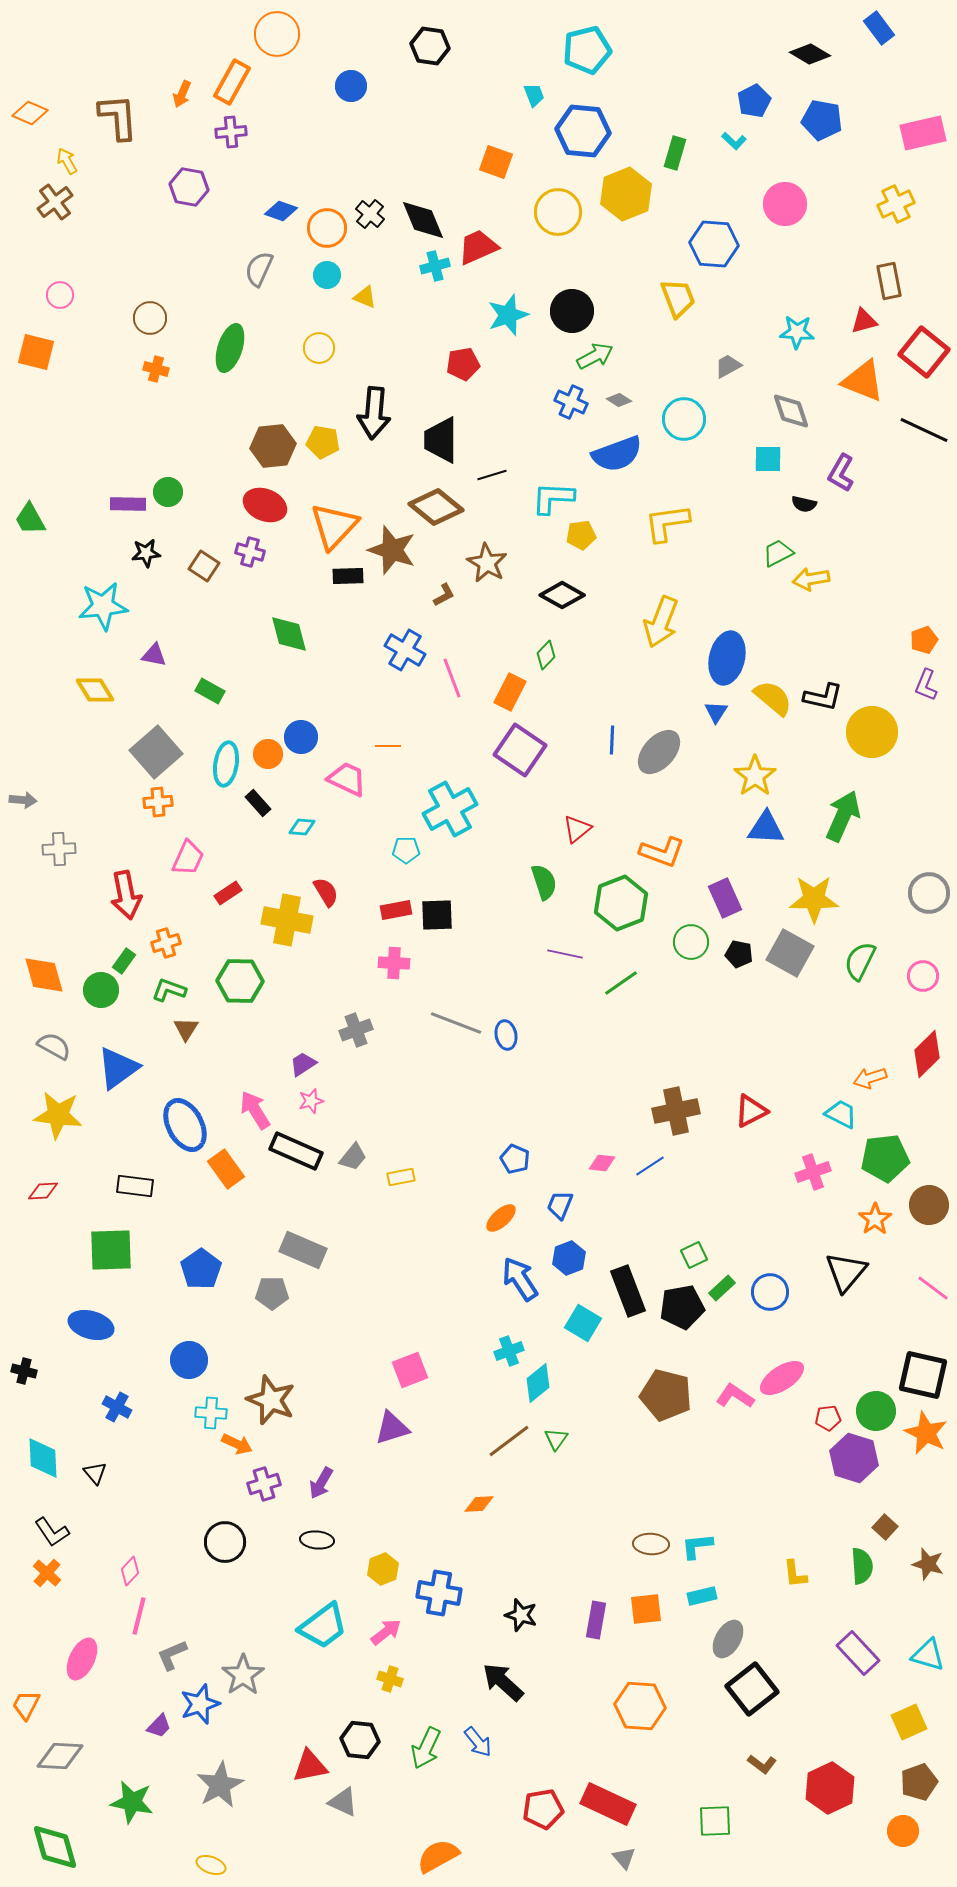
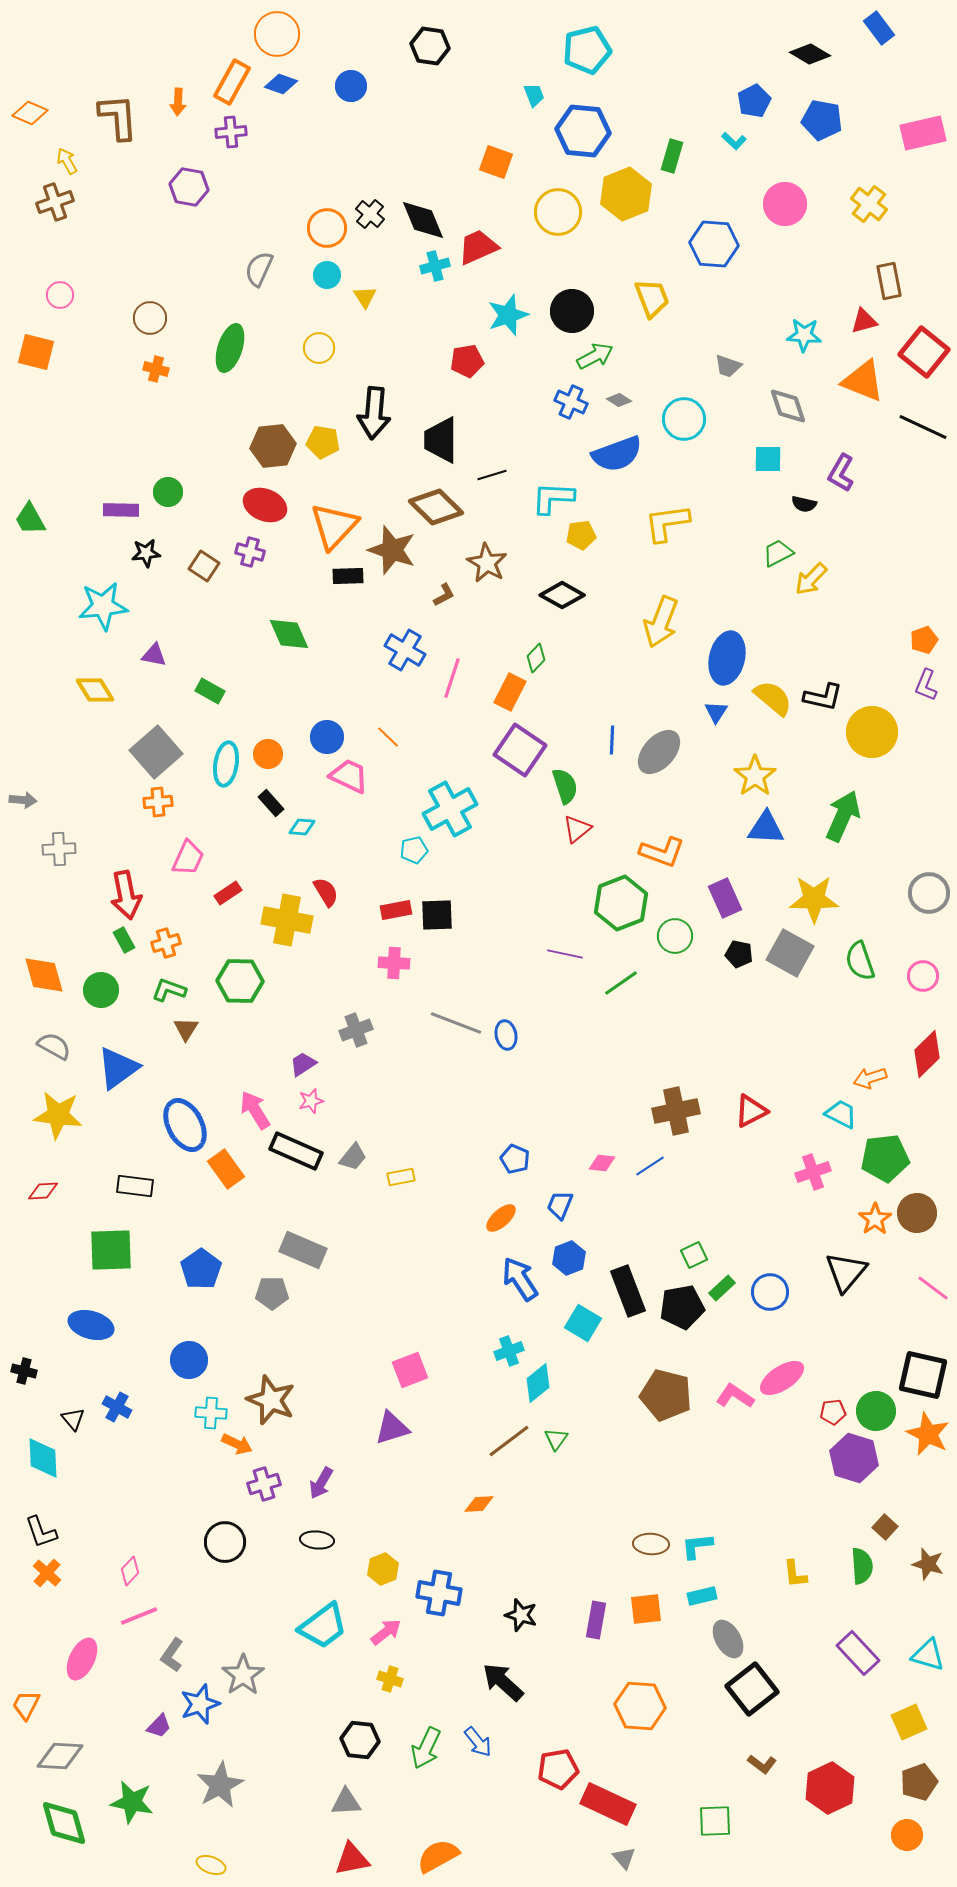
orange arrow at (182, 94): moved 4 px left, 8 px down; rotated 20 degrees counterclockwise
green rectangle at (675, 153): moved 3 px left, 3 px down
brown cross at (55, 202): rotated 18 degrees clockwise
yellow cross at (896, 204): moved 27 px left; rotated 27 degrees counterclockwise
blue diamond at (281, 211): moved 127 px up
yellow triangle at (365, 297): rotated 35 degrees clockwise
yellow trapezoid at (678, 298): moved 26 px left
cyan star at (797, 332): moved 7 px right, 3 px down
red pentagon at (463, 364): moved 4 px right, 3 px up
gray trapezoid at (728, 366): rotated 132 degrees counterclockwise
gray diamond at (791, 411): moved 3 px left, 5 px up
black line at (924, 430): moved 1 px left, 3 px up
purple rectangle at (128, 504): moved 7 px left, 6 px down
brown diamond at (436, 507): rotated 6 degrees clockwise
yellow arrow at (811, 579): rotated 36 degrees counterclockwise
green diamond at (289, 634): rotated 9 degrees counterclockwise
green diamond at (546, 655): moved 10 px left, 3 px down
pink line at (452, 678): rotated 39 degrees clockwise
blue circle at (301, 737): moved 26 px right
orange line at (388, 746): moved 9 px up; rotated 45 degrees clockwise
pink trapezoid at (347, 779): moved 2 px right, 3 px up
black rectangle at (258, 803): moved 13 px right
cyan pentagon at (406, 850): moved 8 px right; rotated 12 degrees counterclockwise
green semicircle at (544, 882): moved 21 px right, 96 px up
green circle at (691, 942): moved 16 px left, 6 px up
green rectangle at (124, 961): moved 21 px up; rotated 65 degrees counterclockwise
green semicircle at (860, 961): rotated 45 degrees counterclockwise
brown circle at (929, 1205): moved 12 px left, 8 px down
red pentagon at (828, 1418): moved 5 px right, 6 px up
orange star at (926, 1433): moved 2 px right, 1 px down
black triangle at (95, 1473): moved 22 px left, 54 px up
black L-shape at (52, 1532): moved 11 px left; rotated 15 degrees clockwise
pink line at (139, 1616): rotated 54 degrees clockwise
gray ellipse at (728, 1639): rotated 60 degrees counterclockwise
gray L-shape at (172, 1655): rotated 32 degrees counterclockwise
red triangle at (310, 1766): moved 42 px right, 93 px down
gray triangle at (343, 1802): moved 3 px right; rotated 28 degrees counterclockwise
red pentagon at (543, 1809): moved 15 px right, 40 px up
orange circle at (903, 1831): moved 4 px right, 4 px down
green diamond at (55, 1847): moved 9 px right, 24 px up
